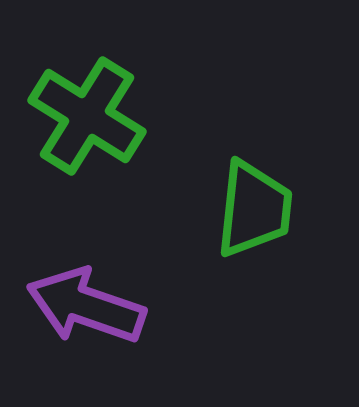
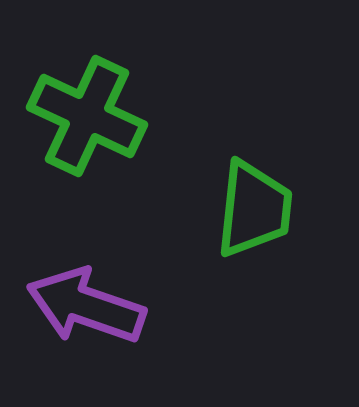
green cross: rotated 7 degrees counterclockwise
